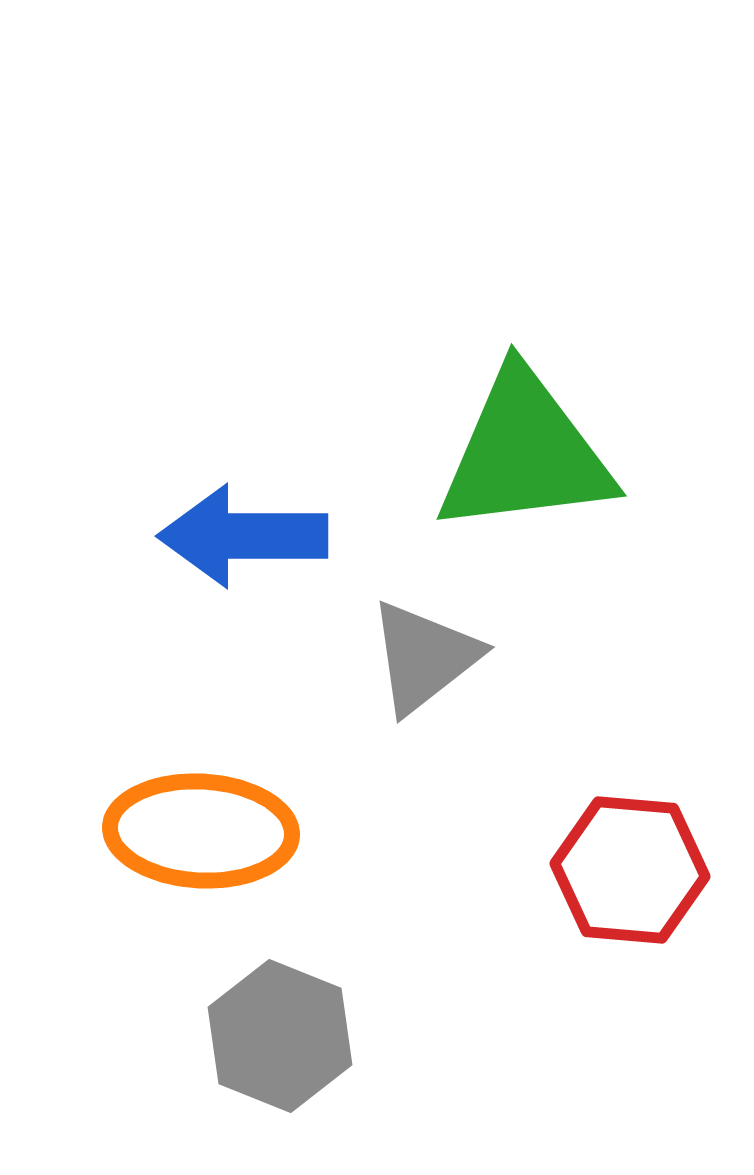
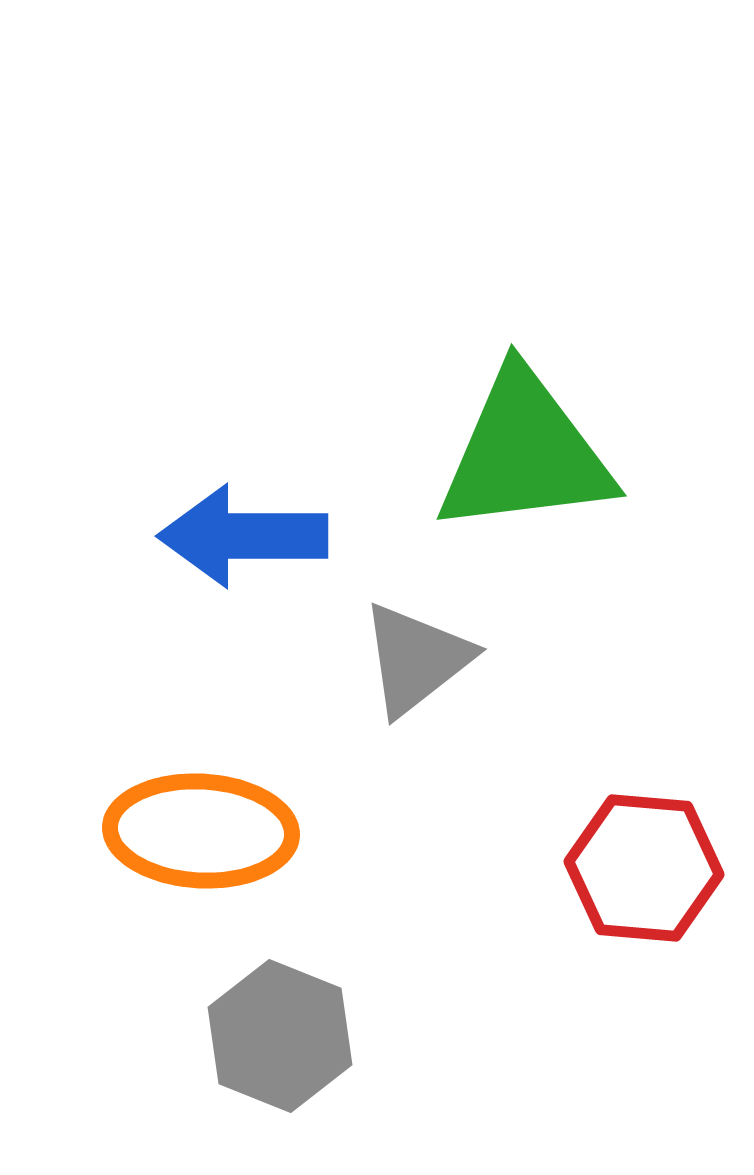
gray triangle: moved 8 px left, 2 px down
red hexagon: moved 14 px right, 2 px up
